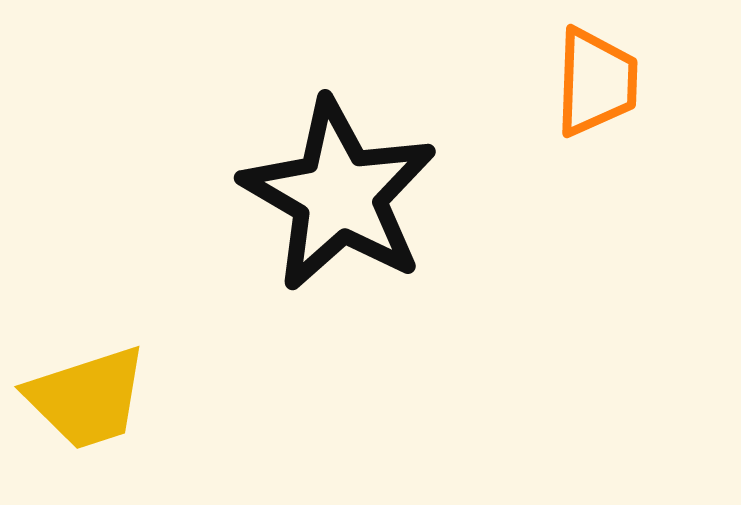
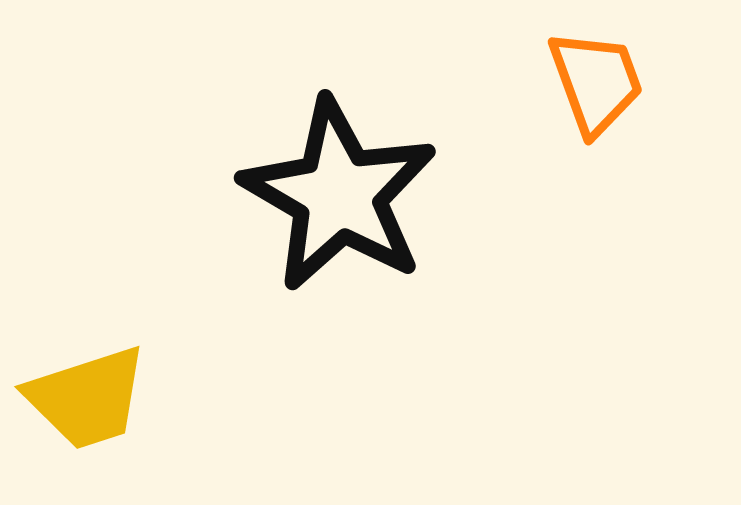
orange trapezoid: rotated 22 degrees counterclockwise
